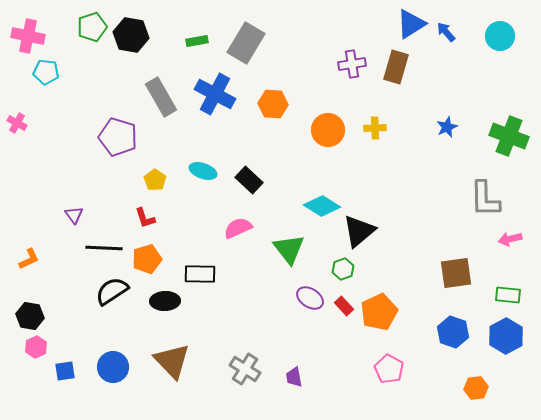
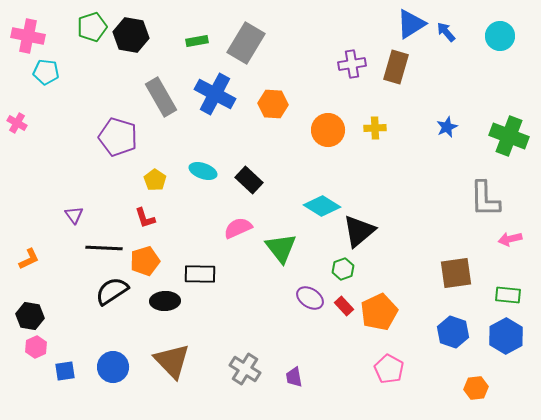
green triangle at (289, 249): moved 8 px left, 1 px up
orange pentagon at (147, 259): moved 2 px left, 2 px down
